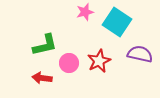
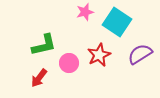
green L-shape: moved 1 px left
purple semicircle: rotated 45 degrees counterclockwise
red star: moved 6 px up
red arrow: moved 3 px left; rotated 60 degrees counterclockwise
